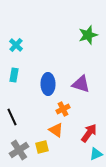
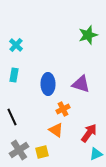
yellow square: moved 5 px down
